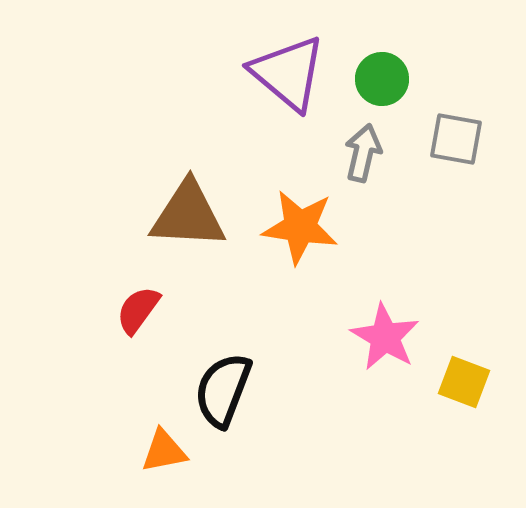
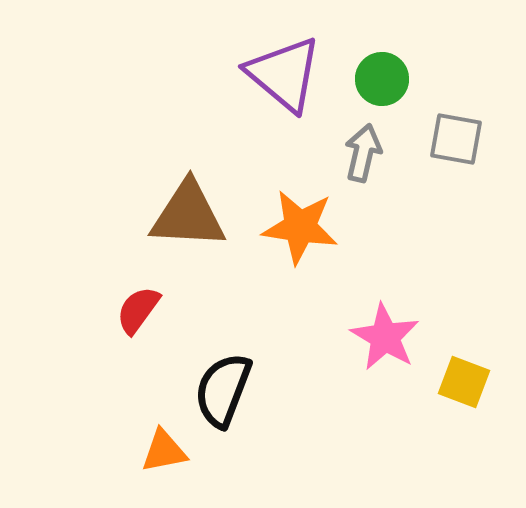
purple triangle: moved 4 px left, 1 px down
